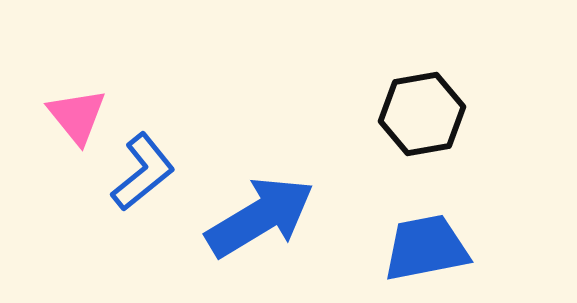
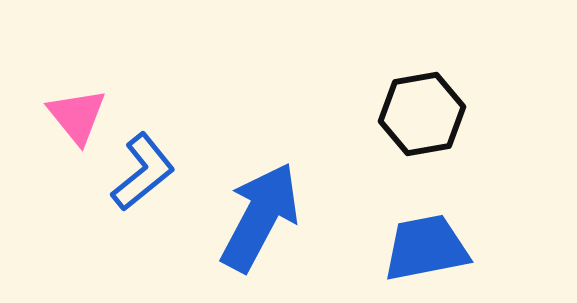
blue arrow: rotated 31 degrees counterclockwise
